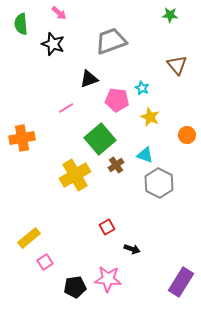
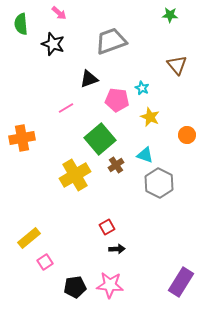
black arrow: moved 15 px left; rotated 21 degrees counterclockwise
pink star: moved 2 px right, 6 px down
